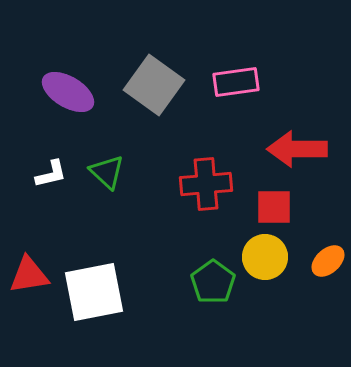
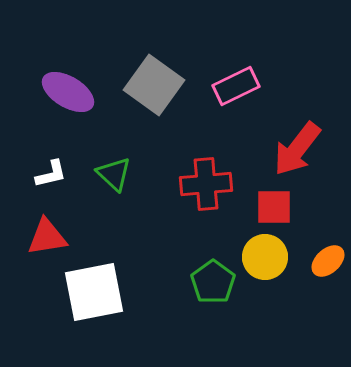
pink rectangle: moved 4 px down; rotated 18 degrees counterclockwise
red arrow: rotated 52 degrees counterclockwise
green triangle: moved 7 px right, 2 px down
red triangle: moved 18 px right, 38 px up
